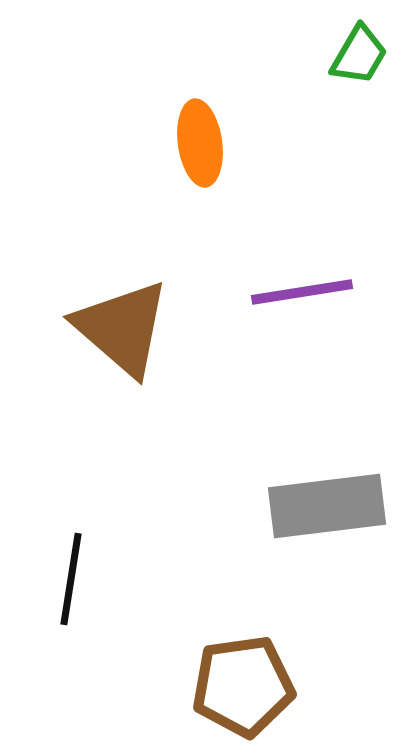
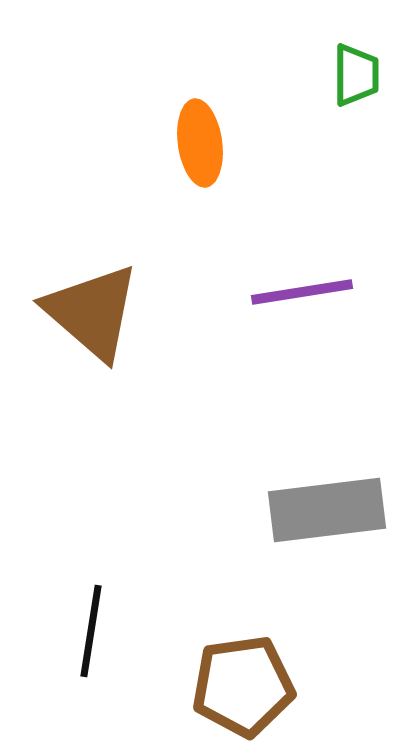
green trapezoid: moved 3 px left, 20 px down; rotated 30 degrees counterclockwise
brown triangle: moved 30 px left, 16 px up
gray rectangle: moved 4 px down
black line: moved 20 px right, 52 px down
